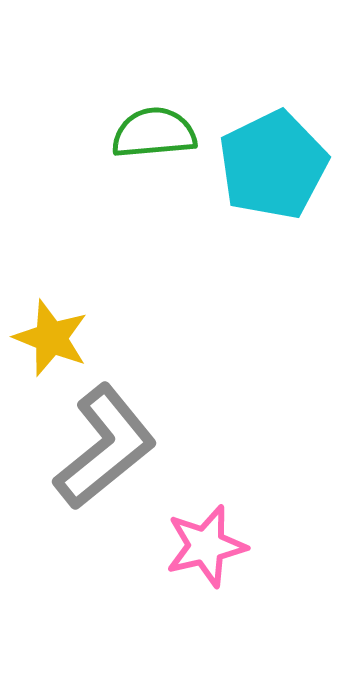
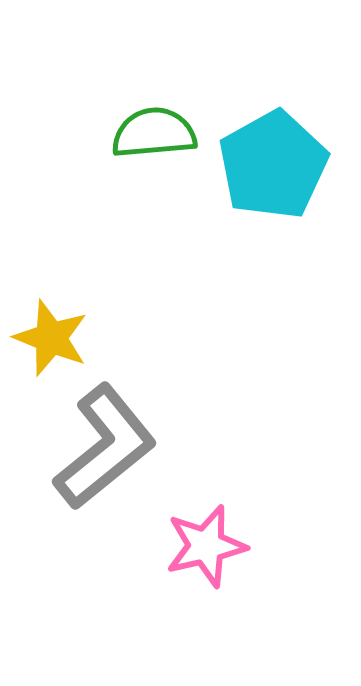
cyan pentagon: rotated 3 degrees counterclockwise
